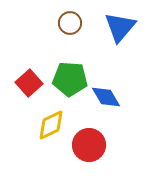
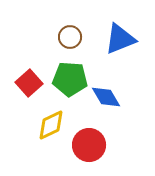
brown circle: moved 14 px down
blue triangle: moved 12 px down; rotated 28 degrees clockwise
